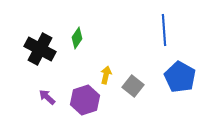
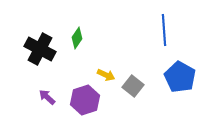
yellow arrow: rotated 102 degrees clockwise
